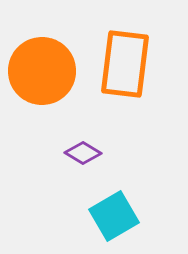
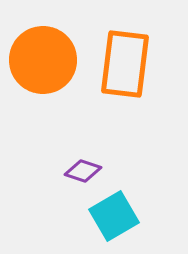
orange circle: moved 1 px right, 11 px up
purple diamond: moved 18 px down; rotated 12 degrees counterclockwise
